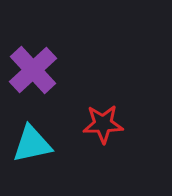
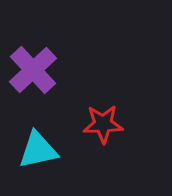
cyan triangle: moved 6 px right, 6 px down
